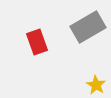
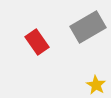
red rectangle: rotated 15 degrees counterclockwise
